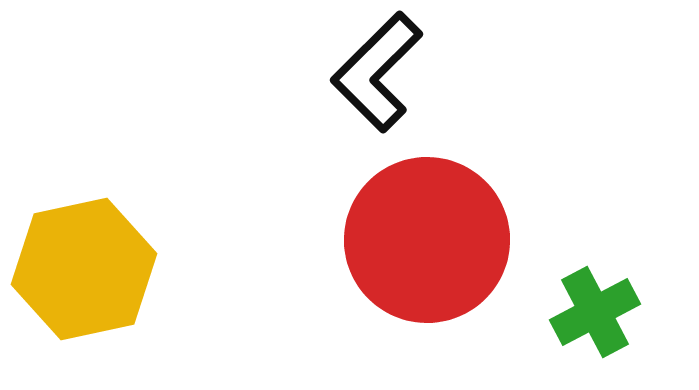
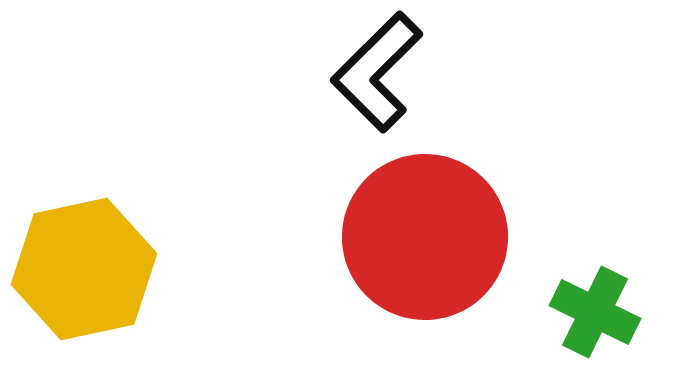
red circle: moved 2 px left, 3 px up
green cross: rotated 36 degrees counterclockwise
